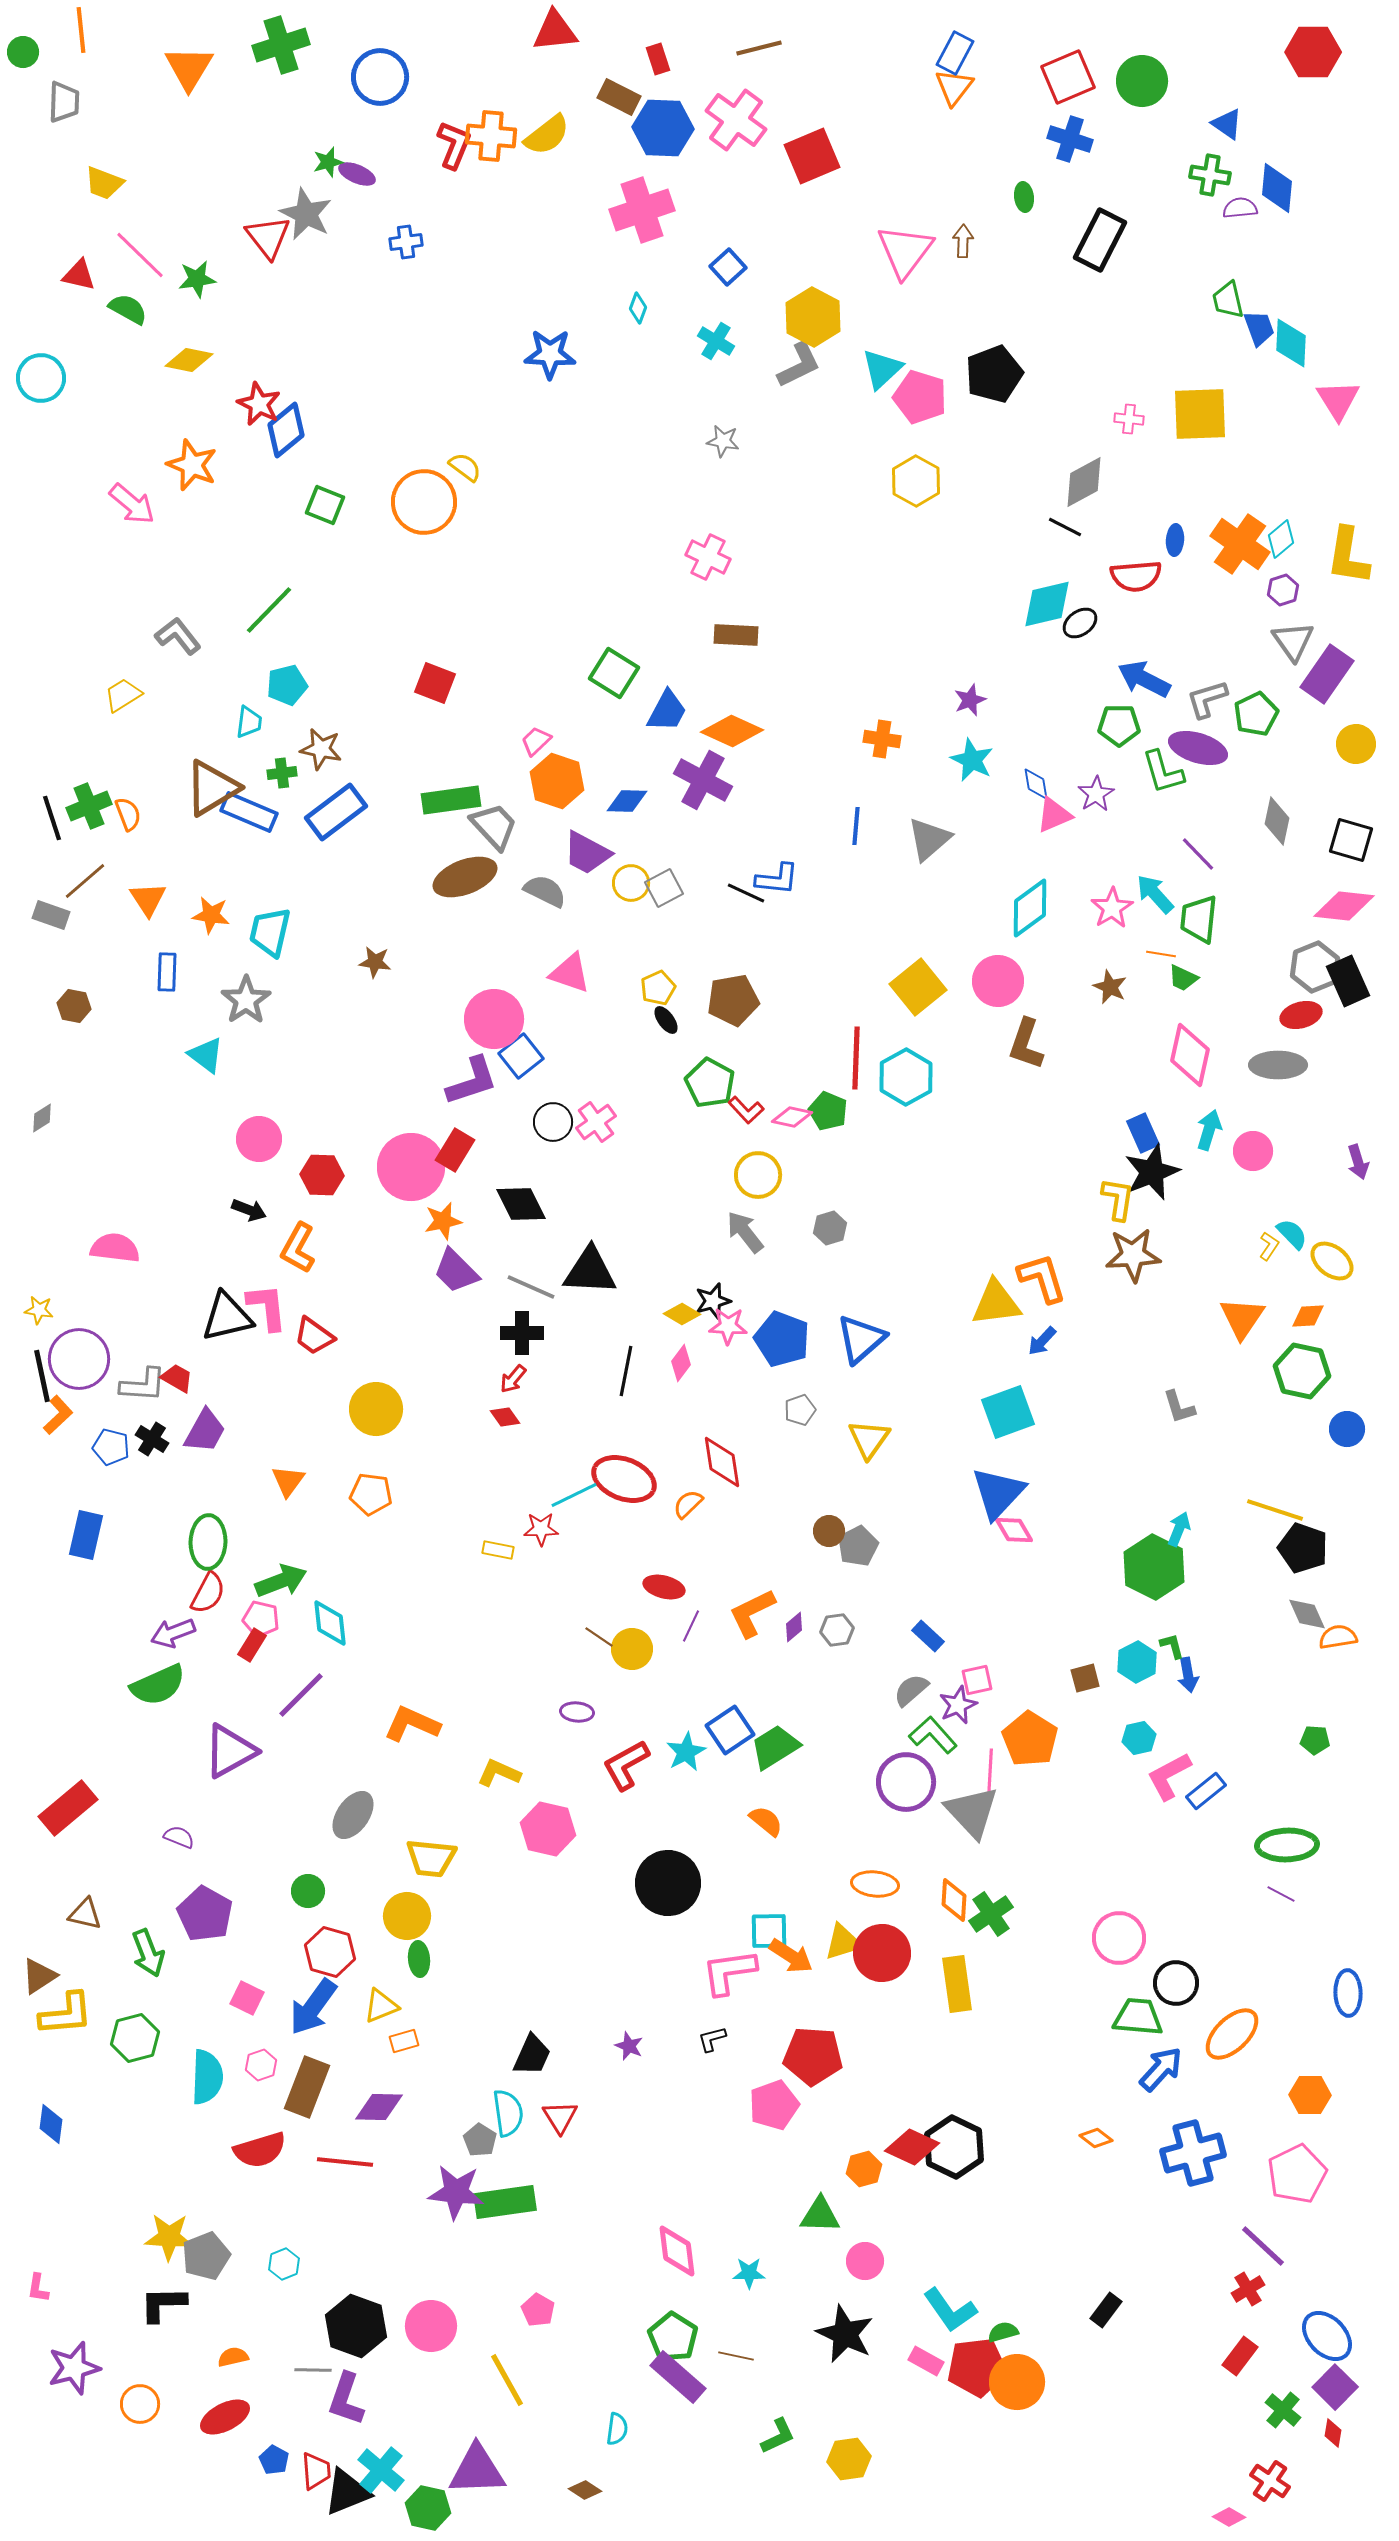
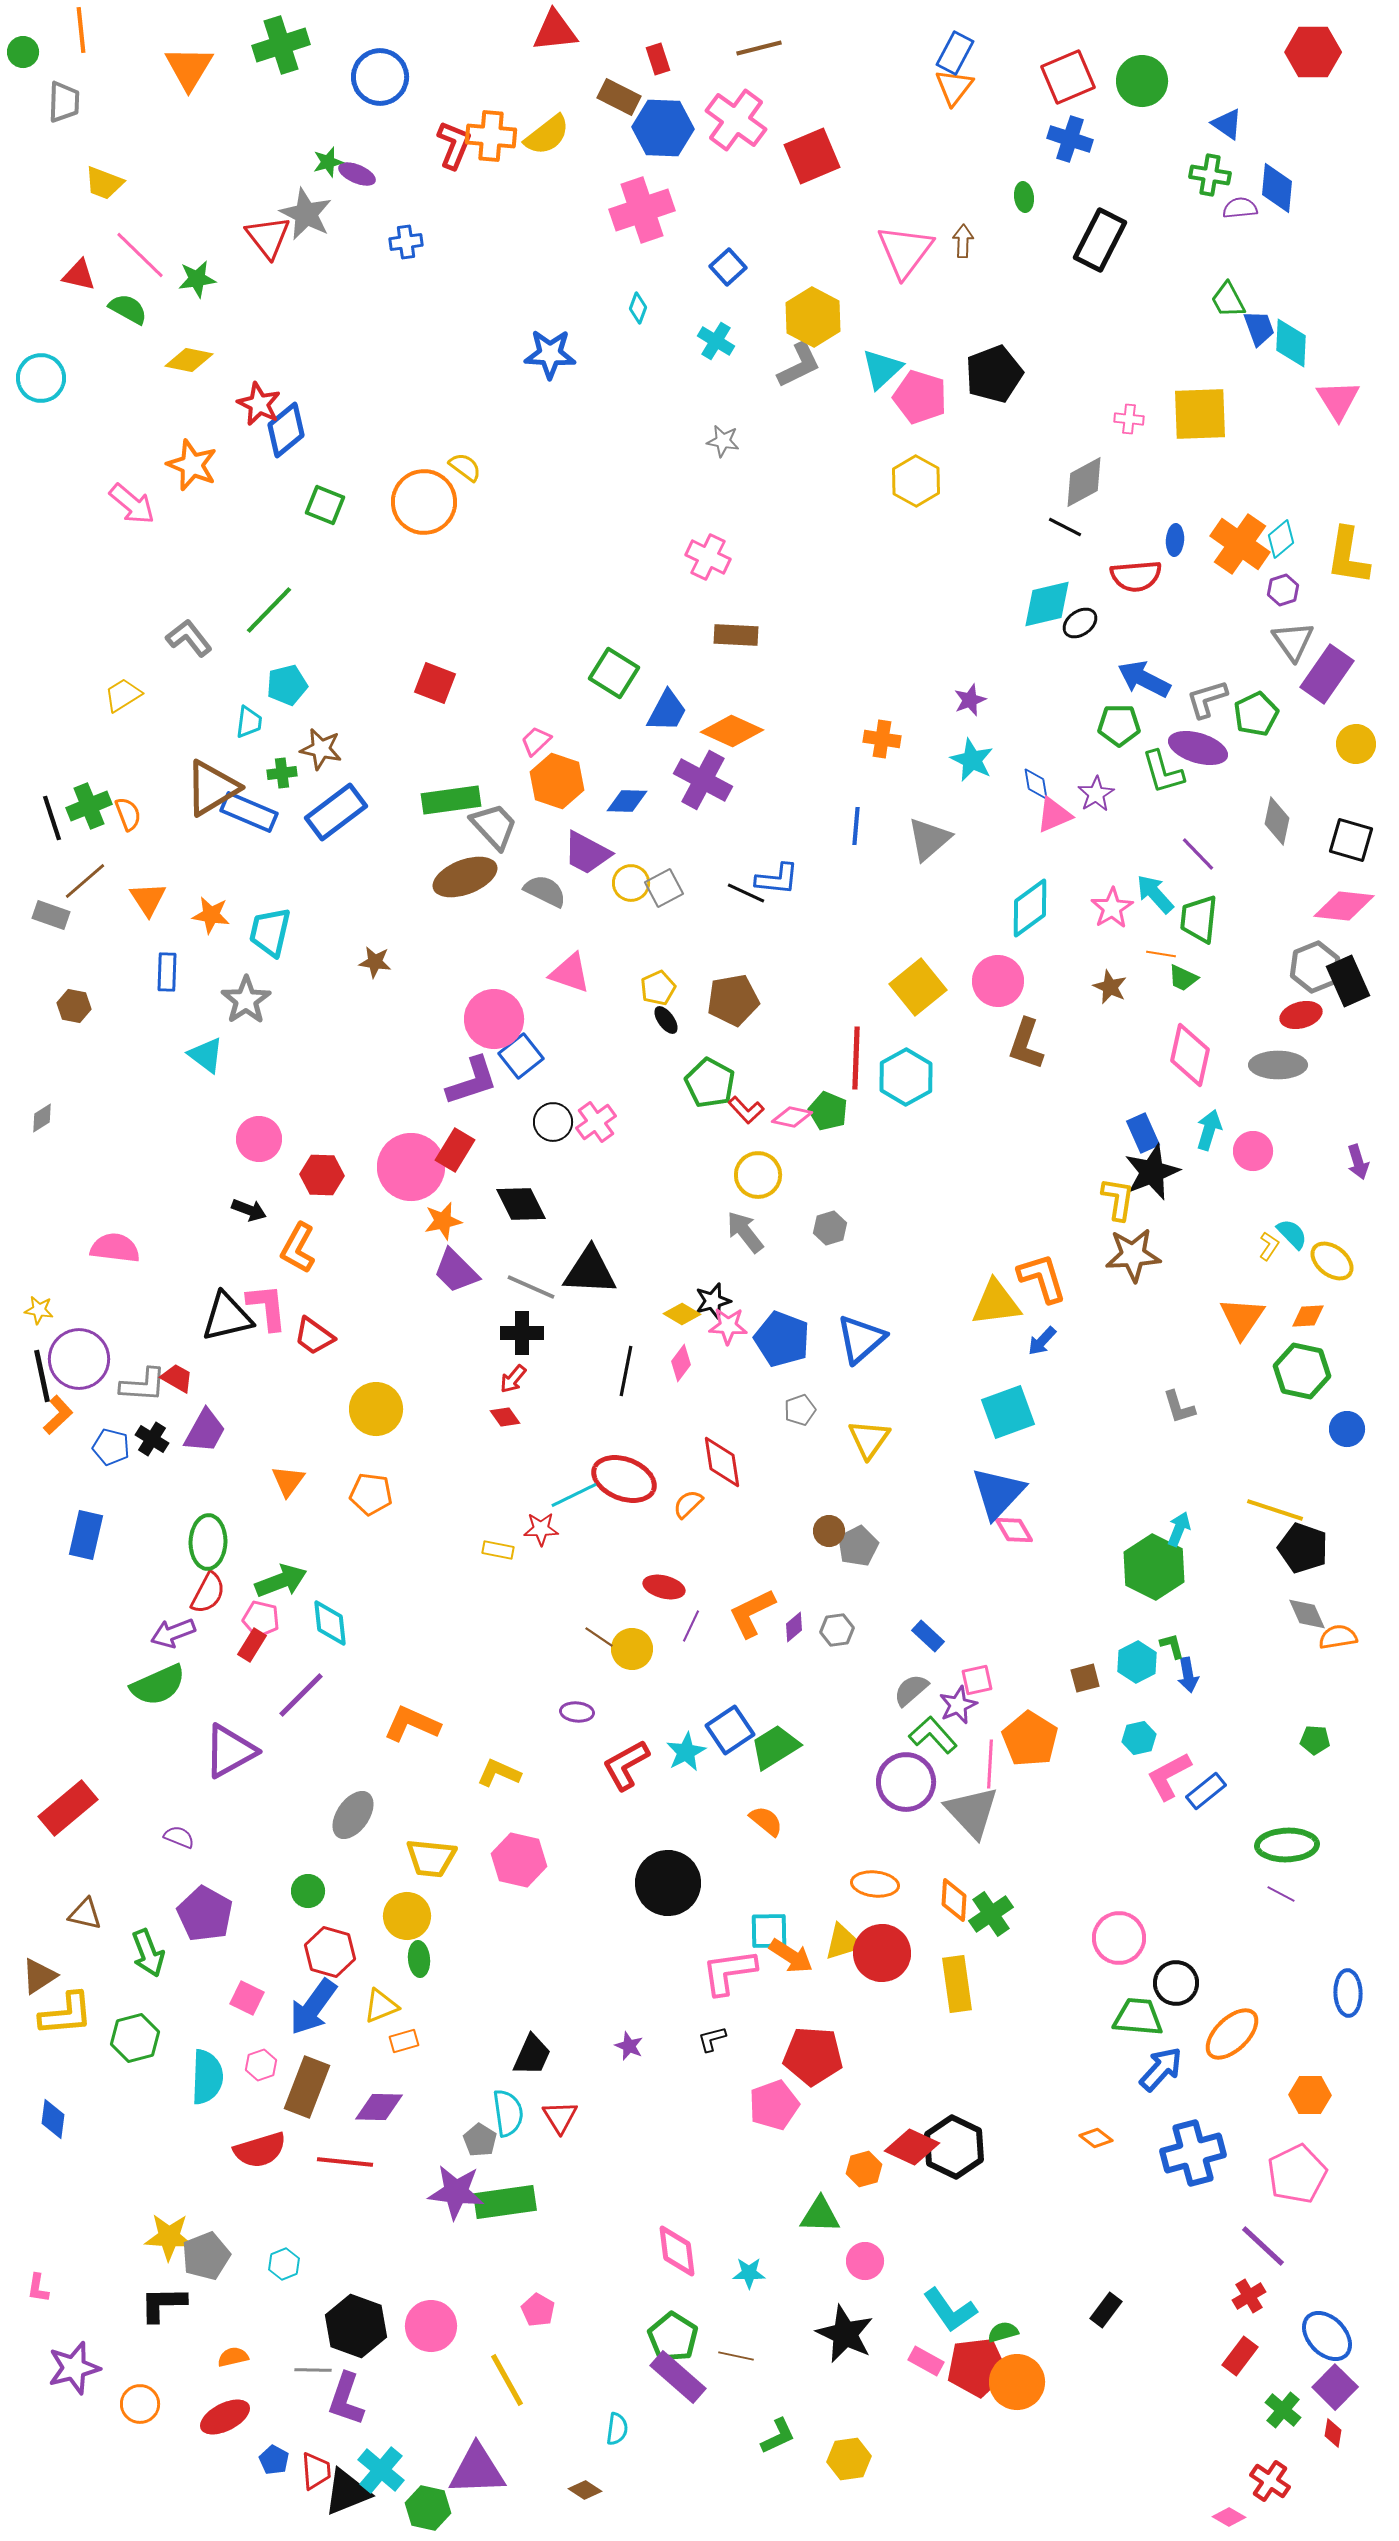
green trapezoid at (1228, 300): rotated 15 degrees counterclockwise
gray L-shape at (178, 636): moved 11 px right, 2 px down
pink line at (990, 1773): moved 9 px up
pink hexagon at (548, 1829): moved 29 px left, 31 px down
blue diamond at (51, 2124): moved 2 px right, 5 px up
red cross at (1248, 2289): moved 1 px right, 7 px down
